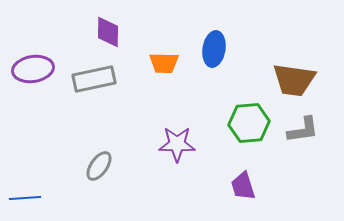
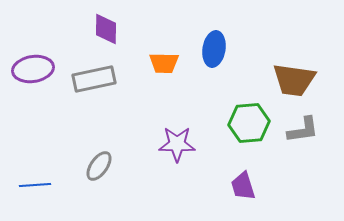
purple diamond: moved 2 px left, 3 px up
blue line: moved 10 px right, 13 px up
